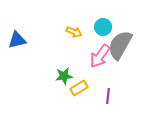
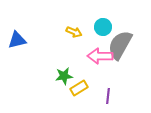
pink arrow: rotated 55 degrees clockwise
